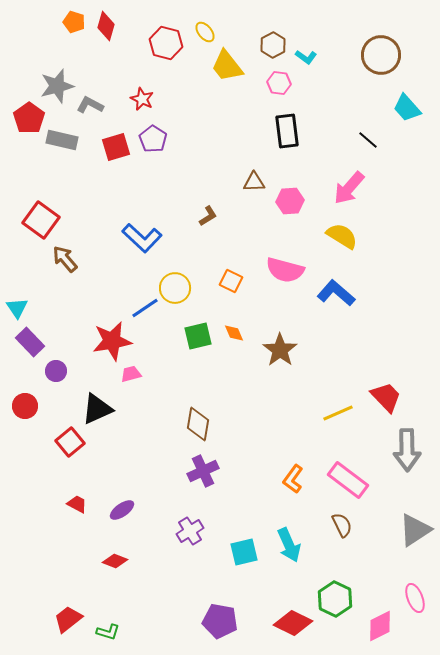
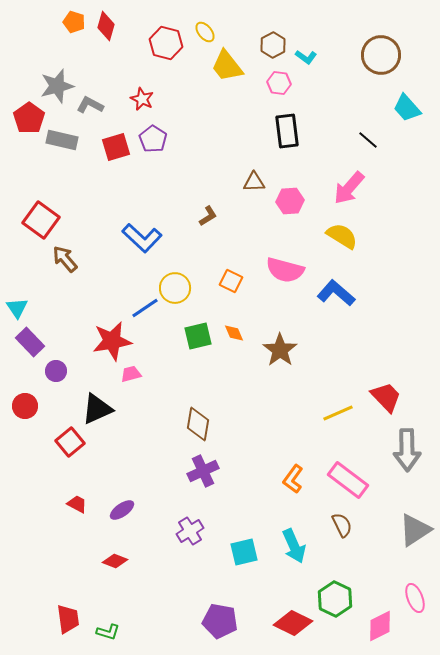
cyan arrow at (289, 545): moved 5 px right, 1 px down
red trapezoid at (68, 619): rotated 120 degrees clockwise
